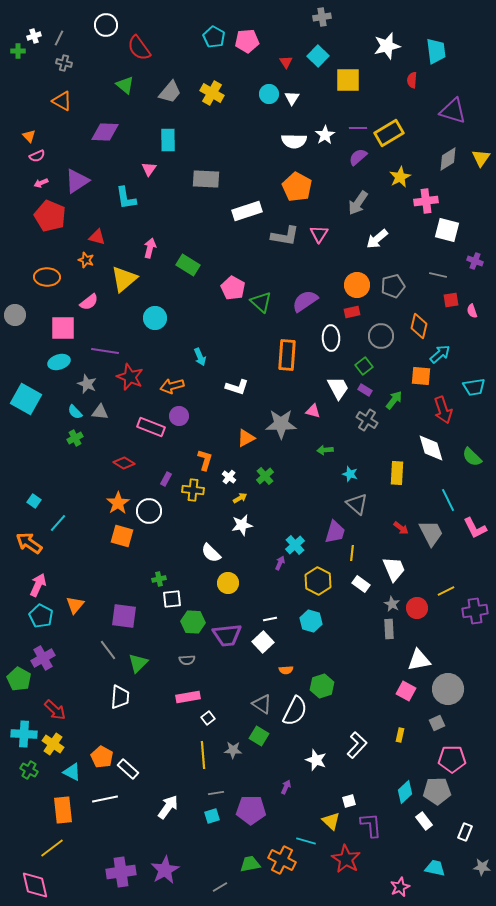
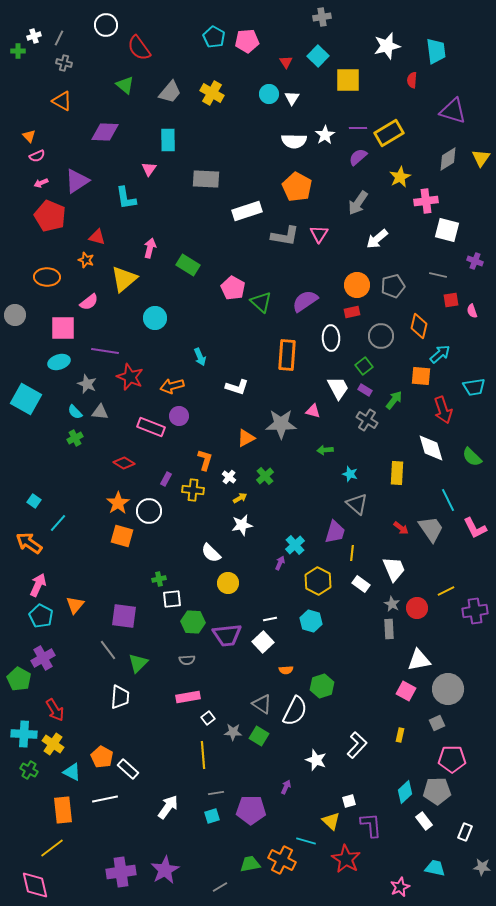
gray trapezoid at (431, 533): moved 4 px up; rotated 8 degrees counterclockwise
red arrow at (55, 710): rotated 15 degrees clockwise
gray star at (233, 750): moved 18 px up
